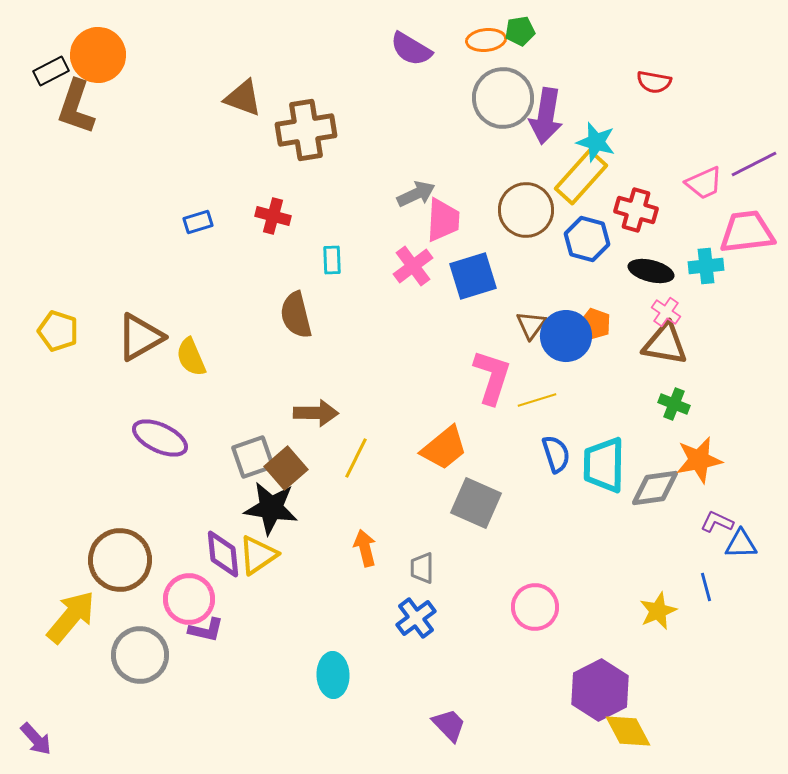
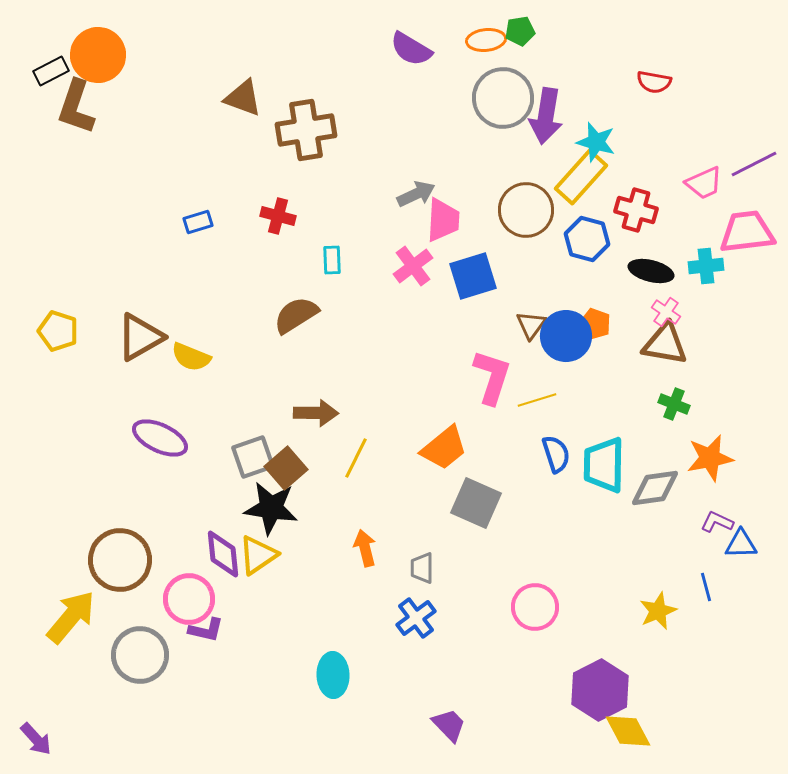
red cross at (273, 216): moved 5 px right
brown semicircle at (296, 315): rotated 72 degrees clockwise
yellow semicircle at (191, 357): rotated 45 degrees counterclockwise
orange star at (699, 460): moved 11 px right, 2 px up
